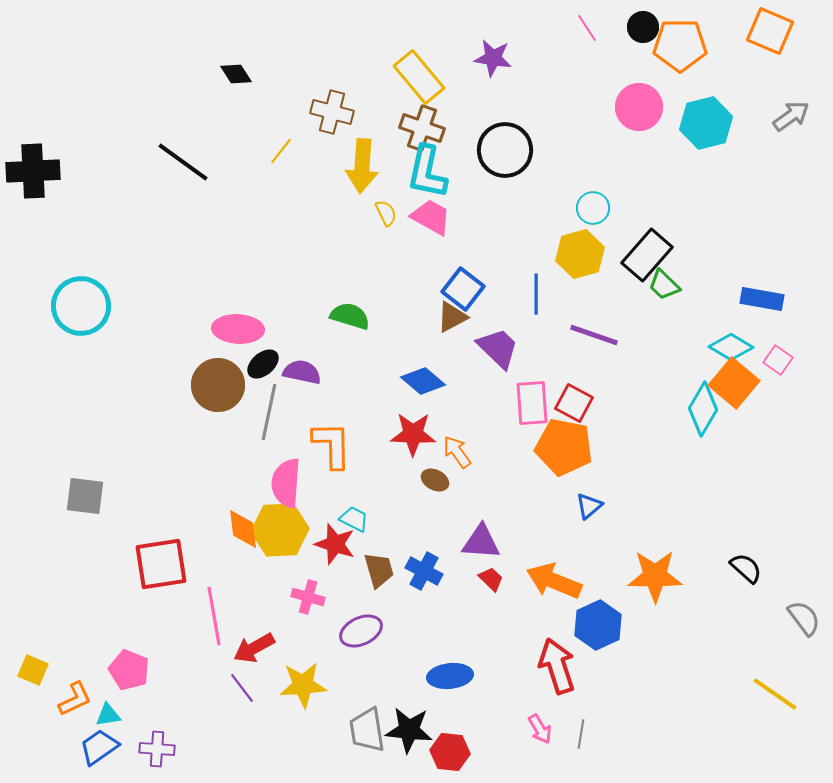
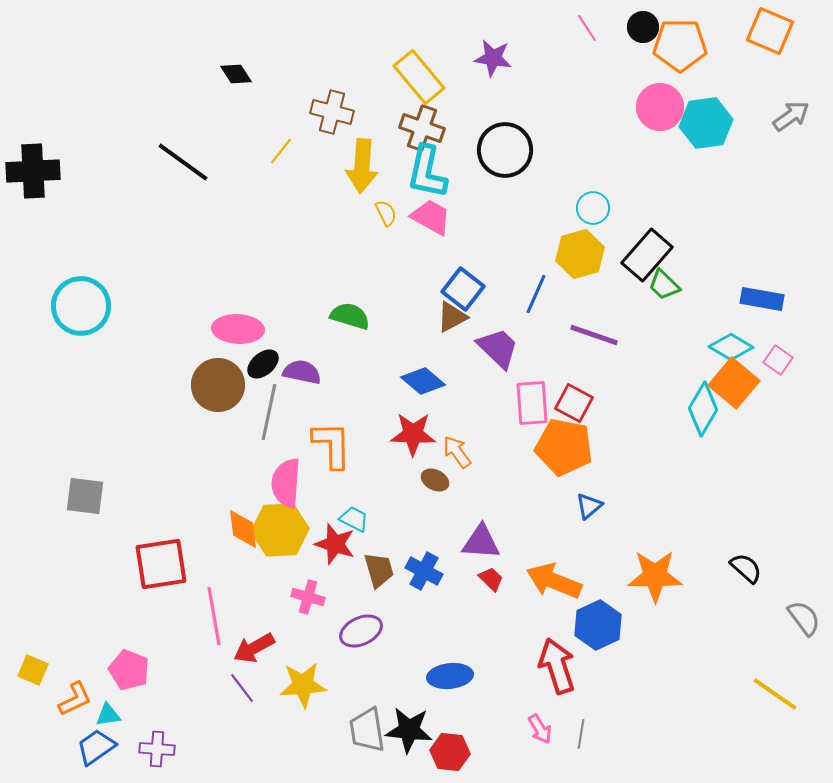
pink circle at (639, 107): moved 21 px right
cyan hexagon at (706, 123): rotated 6 degrees clockwise
blue line at (536, 294): rotated 24 degrees clockwise
blue trapezoid at (99, 747): moved 3 px left
